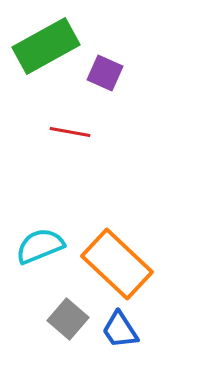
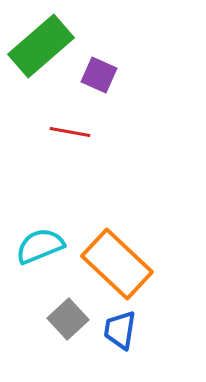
green rectangle: moved 5 px left; rotated 12 degrees counterclockwise
purple square: moved 6 px left, 2 px down
gray square: rotated 6 degrees clockwise
blue trapezoid: rotated 42 degrees clockwise
